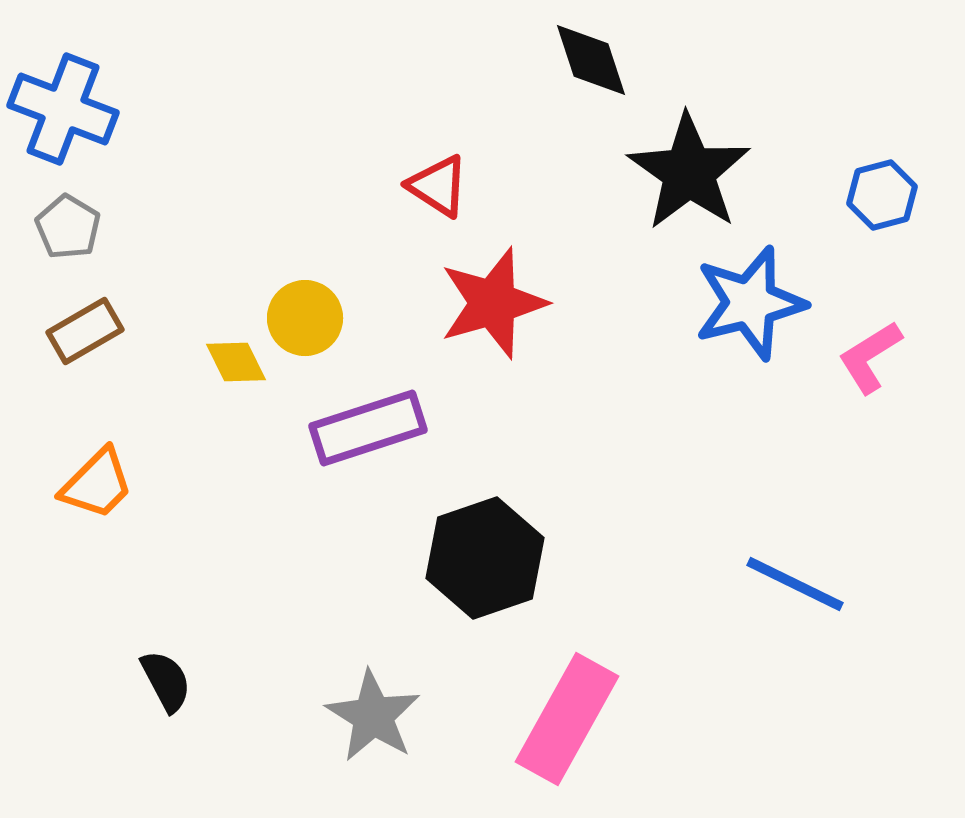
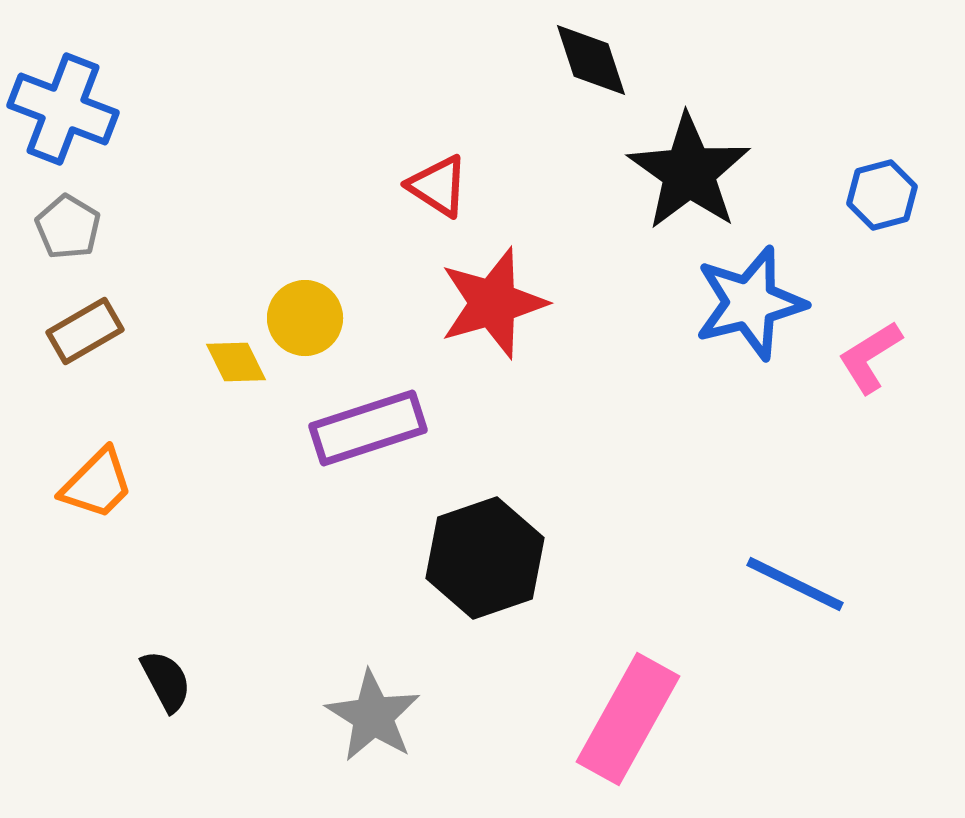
pink rectangle: moved 61 px right
